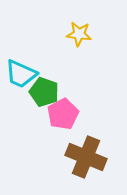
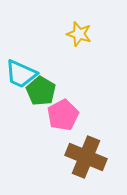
yellow star: rotated 10 degrees clockwise
green pentagon: moved 3 px left, 1 px up; rotated 12 degrees clockwise
pink pentagon: moved 1 px down
